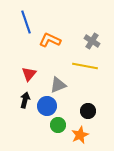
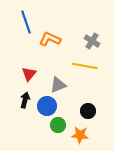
orange L-shape: moved 1 px up
orange star: rotated 30 degrees clockwise
